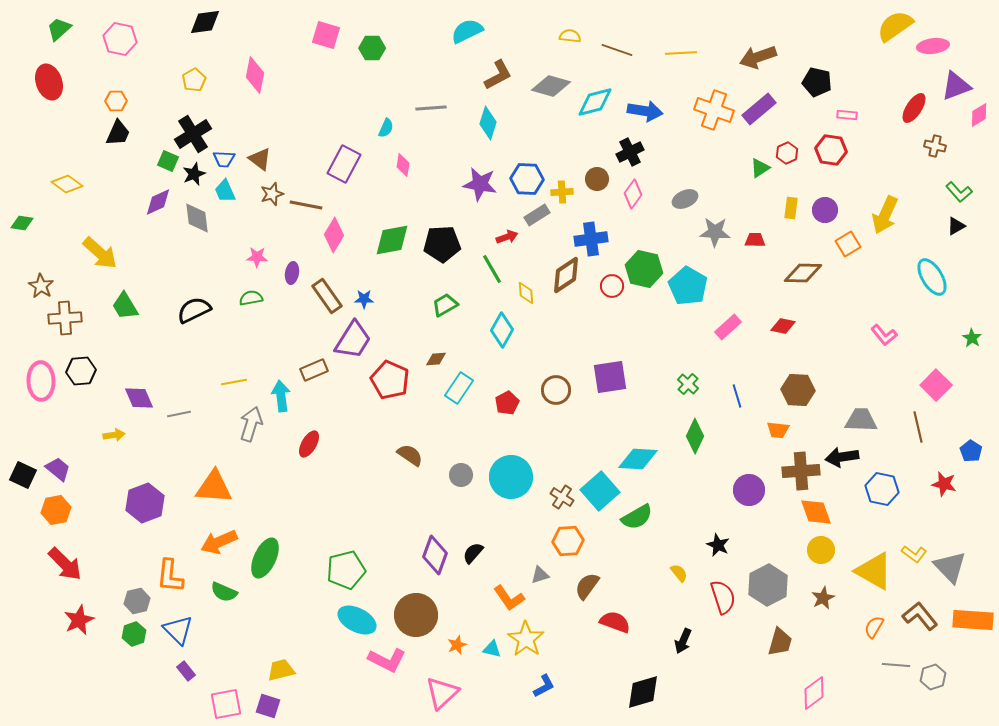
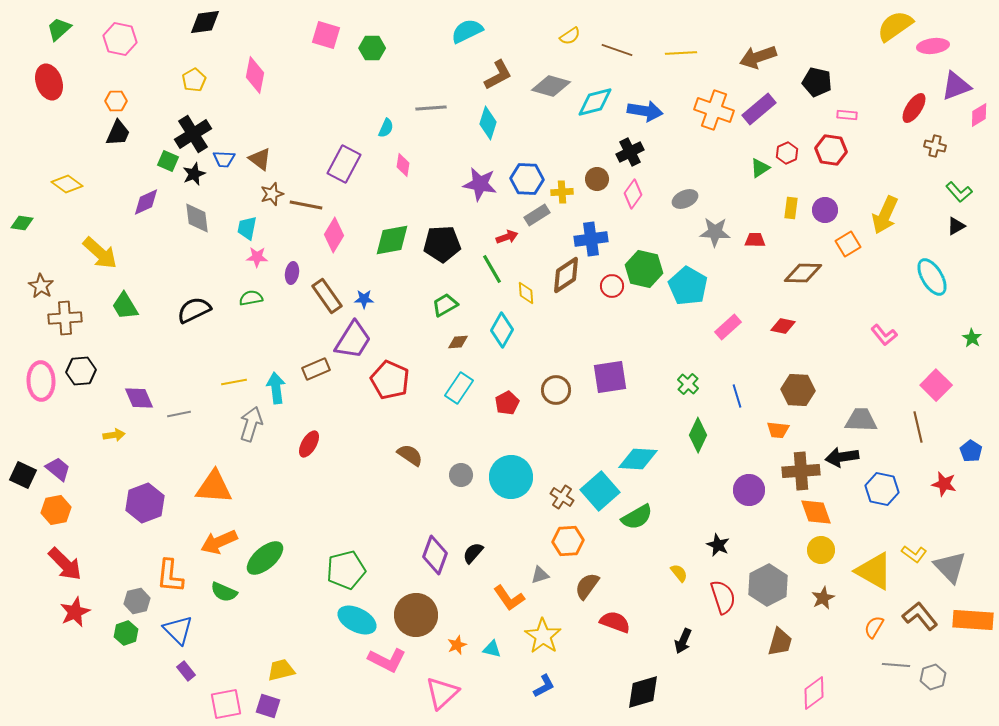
yellow semicircle at (570, 36): rotated 140 degrees clockwise
cyan trapezoid at (225, 191): moved 22 px right, 37 px down; rotated 35 degrees clockwise
purple diamond at (158, 202): moved 12 px left
brown diamond at (436, 359): moved 22 px right, 17 px up
brown rectangle at (314, 370): moved 2 px right, 1 px up
cyan arrow at (281, 396): moved 5 px left, 8 px up
green diamond at (695, 436): moved 3 px right, 1 px up
green ellipse at (265, 558): rotated 24 degrees clockwise
red star at (79, 620): moved 4 px left, 8 px up
green hexagon at (134, 634): moved 8 px left, 1 px up
yellow star at (526, 639): moved 17 px right, 3 px up
